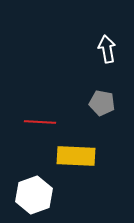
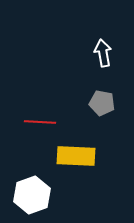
white arrow: moved 4 px left, 4 px down
white hexagon: moved 2 px left
